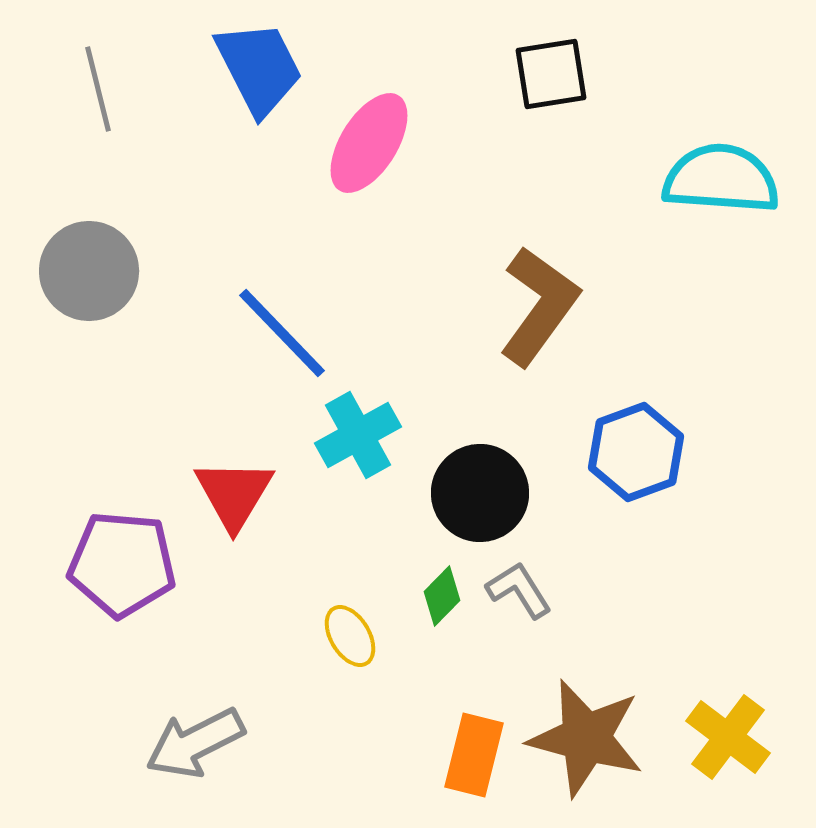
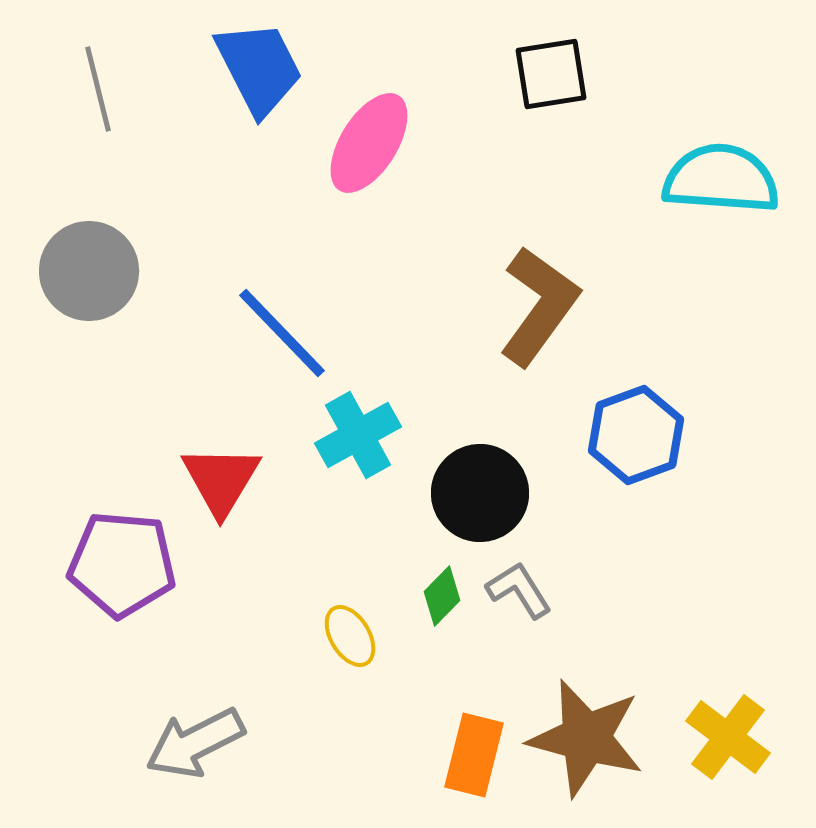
blue hexagon: moved 17 px up
red triangle: moved 13 px left, 14 px up
